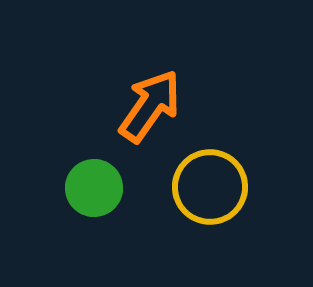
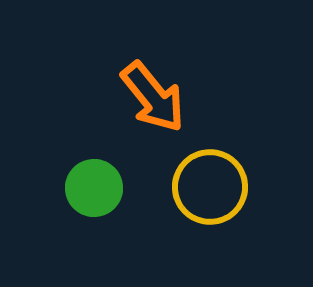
orange arrow: moved 3 px right, 9 px up; rotated 106 degrees clockwise
